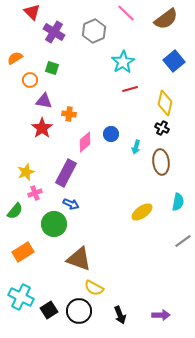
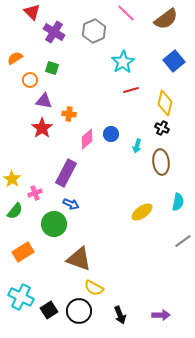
red line: moved 1 px right, 1 px down
pink diamond: moved 2 px right, 3 px up
cyan arrow: moved 1 px right, 1 px up
yellow star: moved 14 px left, 7 px down; rotated 18 degrees counterclockwise
